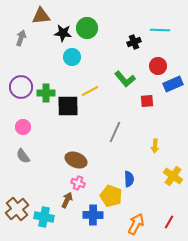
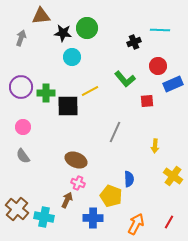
brown cross: rotated 10 degrees counterclockwise
blue cross: moved 3 px down
